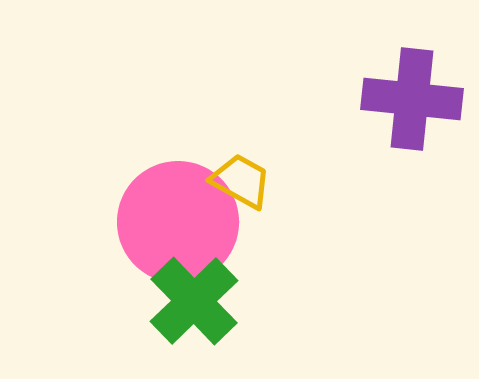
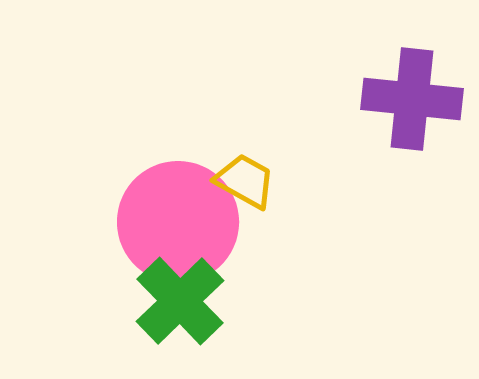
yellow trapezoid: moved 4 px right
green cross: moved 14 px left
